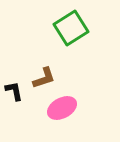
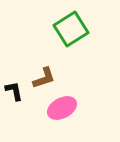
green square: moved 1 px down
